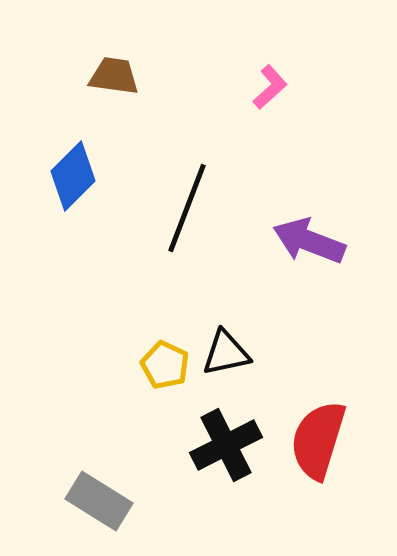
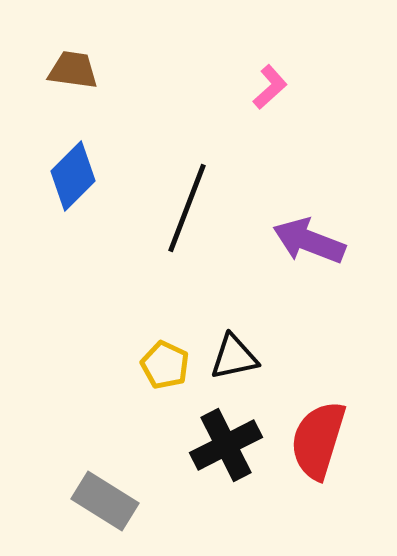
brown trapezoid: moved 41 px left, 6 px up
black triangle: moved 8 px right, 4 px down
gray rectangle: moved 6 px right
